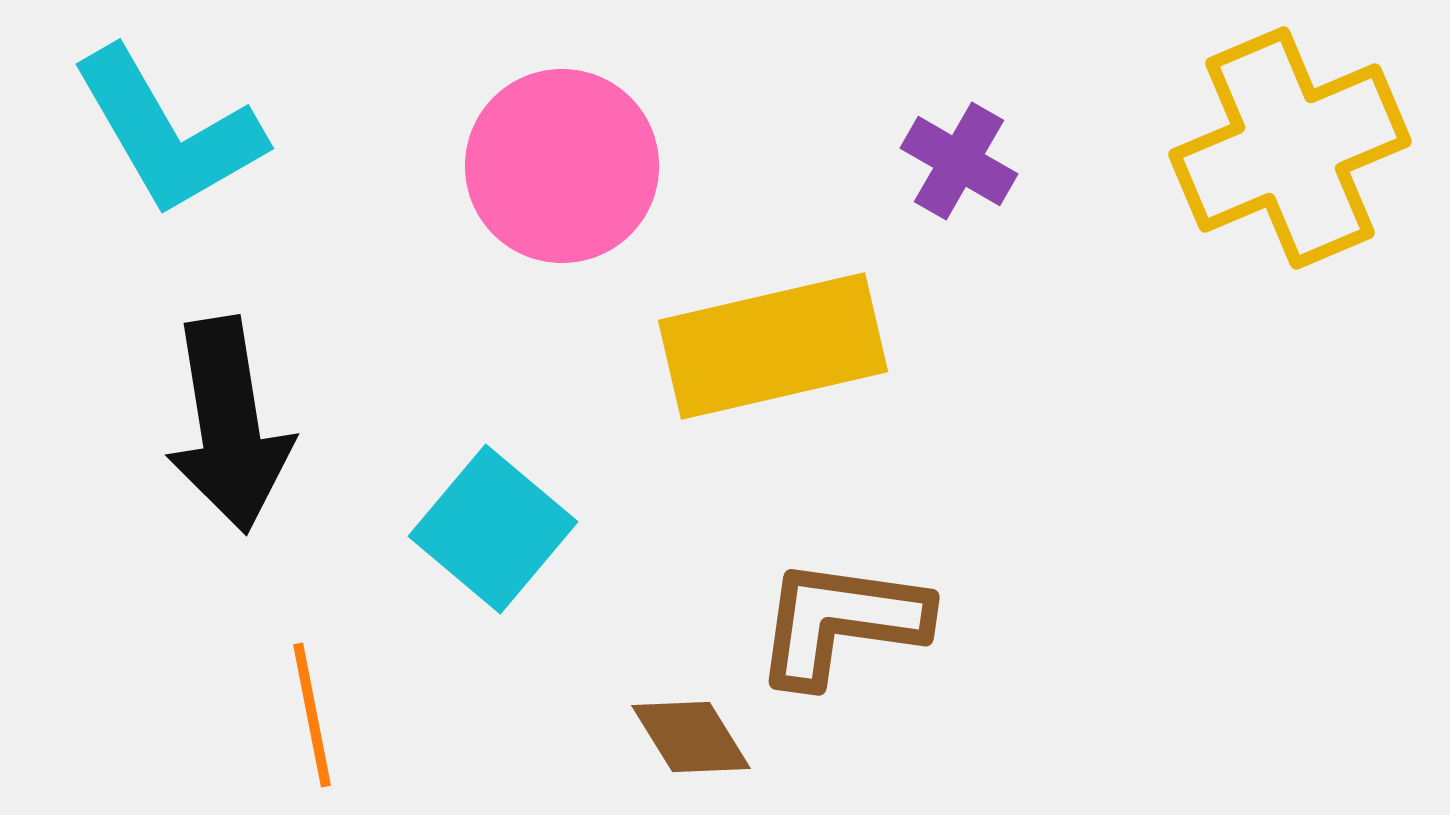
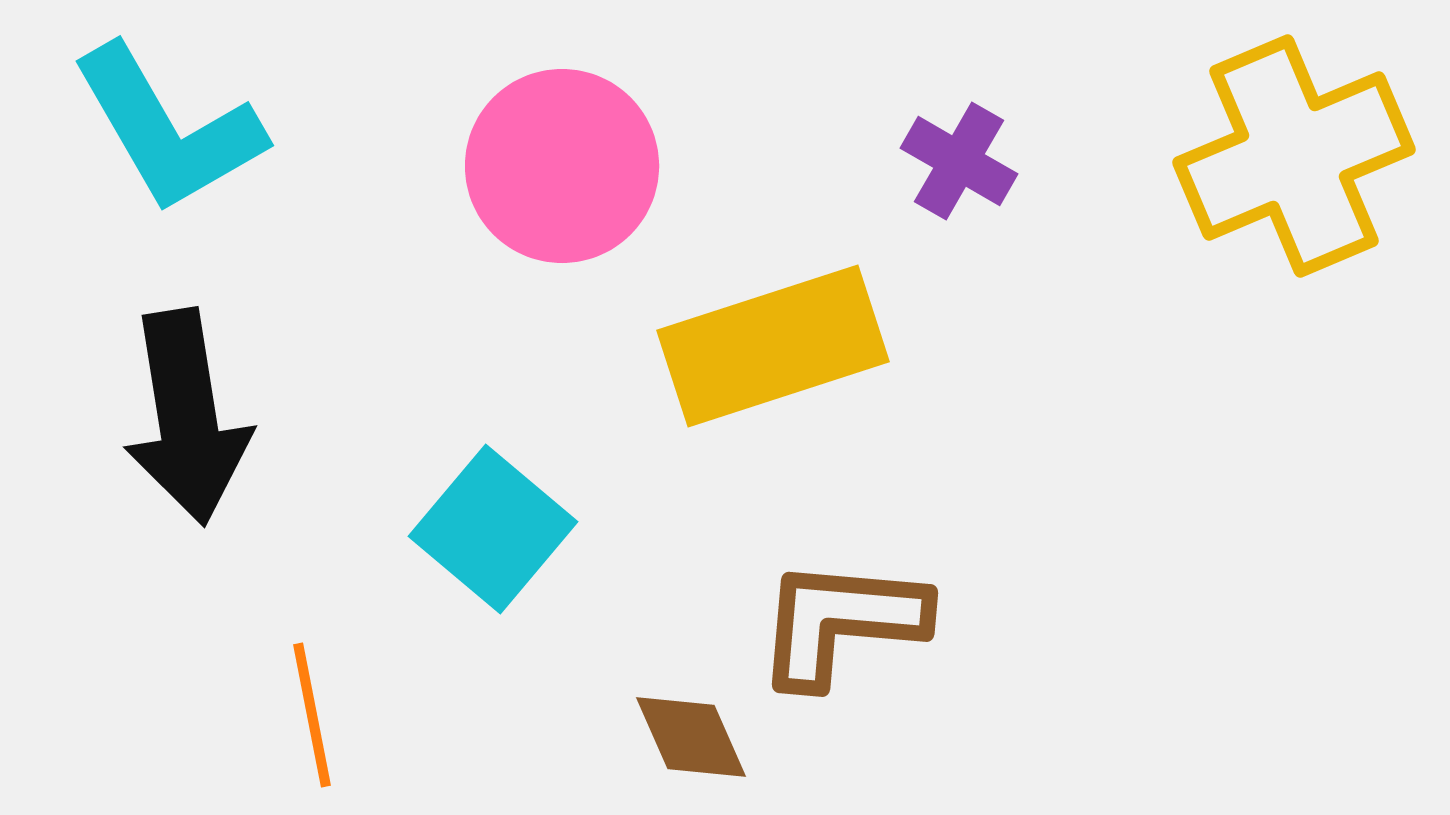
cyan L-shape: moved 3 px up
yellow cross: moved 4 px right, 8 px down
yellow rectangle: rotated 5 degrees counterclockwise
black arrow: moved 42 px left, 8 px up
brown L-shape: rotated 3 degrees counterclockwise
brown diamond: rotated 8 degrees clockwise
